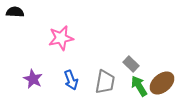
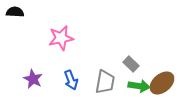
green arrow: rotated 130 degrees clockwise
